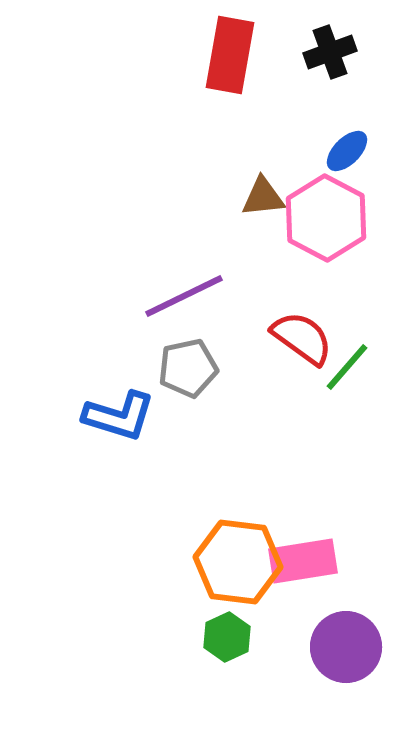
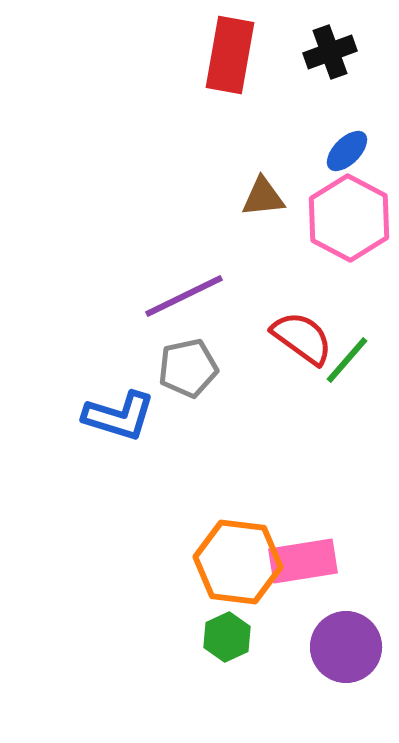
pink hexagon: moved 23 px right
green line: moved 7 px up
